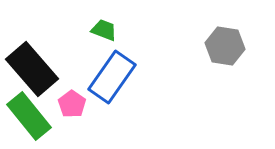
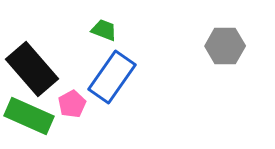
gray hexagon: rotated 9 degrees counterclockwise
pink pentagon: rotated 8 degrees clockwise
green rectangle: rotated 27 degrees counterclockwise
